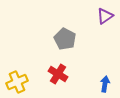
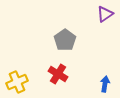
purple triangle: moved 2 px up
gray pentagon: moved 1 px down; rotated 10 degrees clockwise
